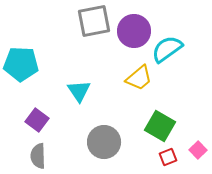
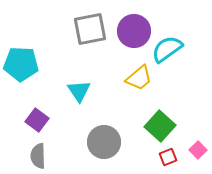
gray square: moved 4 px left, 8 px down
green square: rotated 12 degrees clockwise
